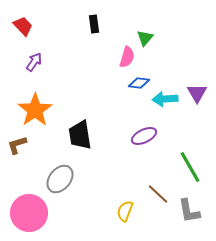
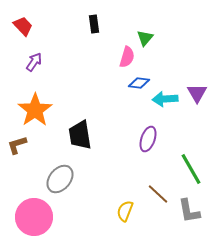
purple ellipse: moved 4 px right, 3 px down; rotated 45 degrees counterclockwise
green line: moved 1 px right, 2 px down
pink circle: moved 5 px right, 4 px down
